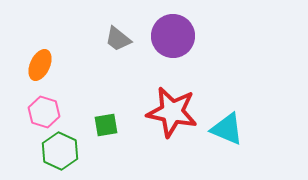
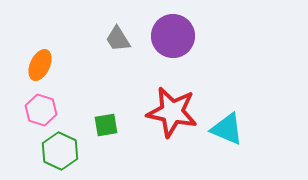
gray trapezoid: rotated 20 degrees clockwise
pink hexagon: moved 3 px left, 2 px up
